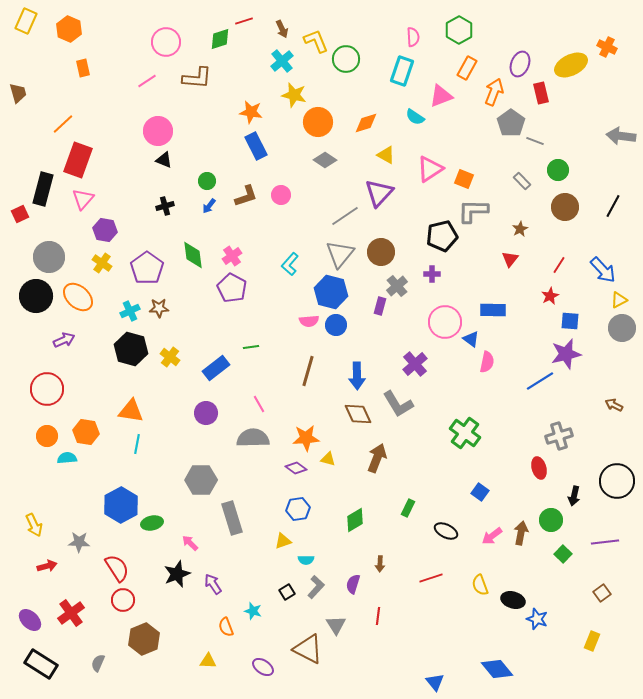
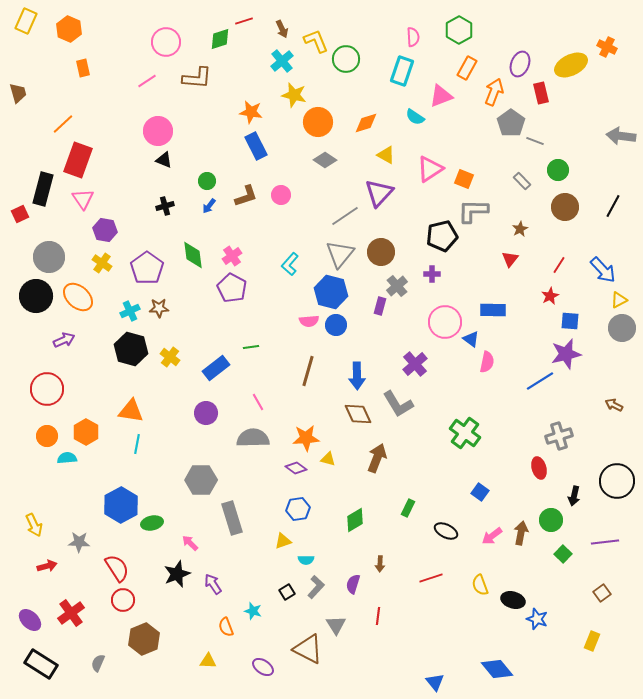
pink triangle at (83, 199): rotated 15 degrees counterclockwise
pink line at (259, 404): moved 1 px left, 2 px up
orange hexagon at (86, 432): rotated 20 degrees clockwise
